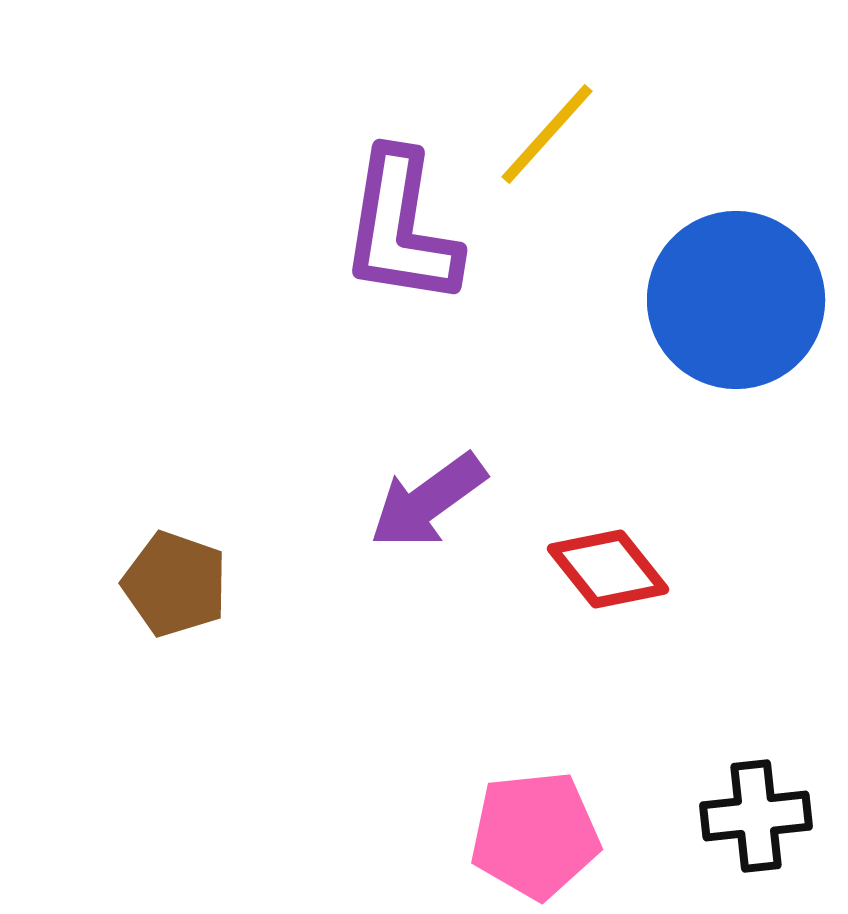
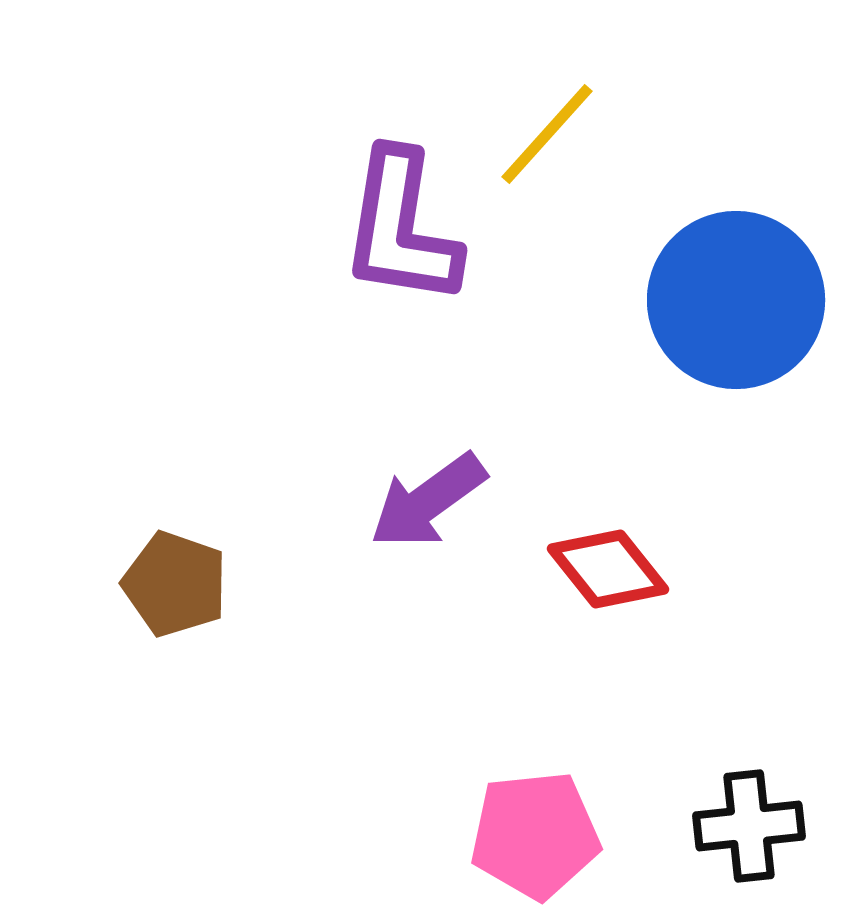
black cross: moved 7 px left, 10 px down
